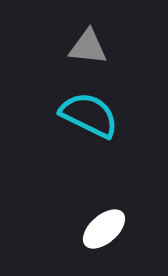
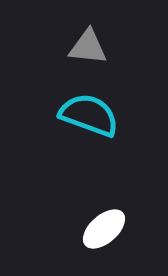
cyan semicircle: rotated 6 degrees counterclockwise
